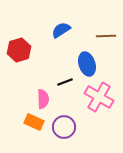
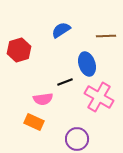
pink semicircle: rotated 84 degrees clockwise
purple circle: moved 13 px right, 12 px down
